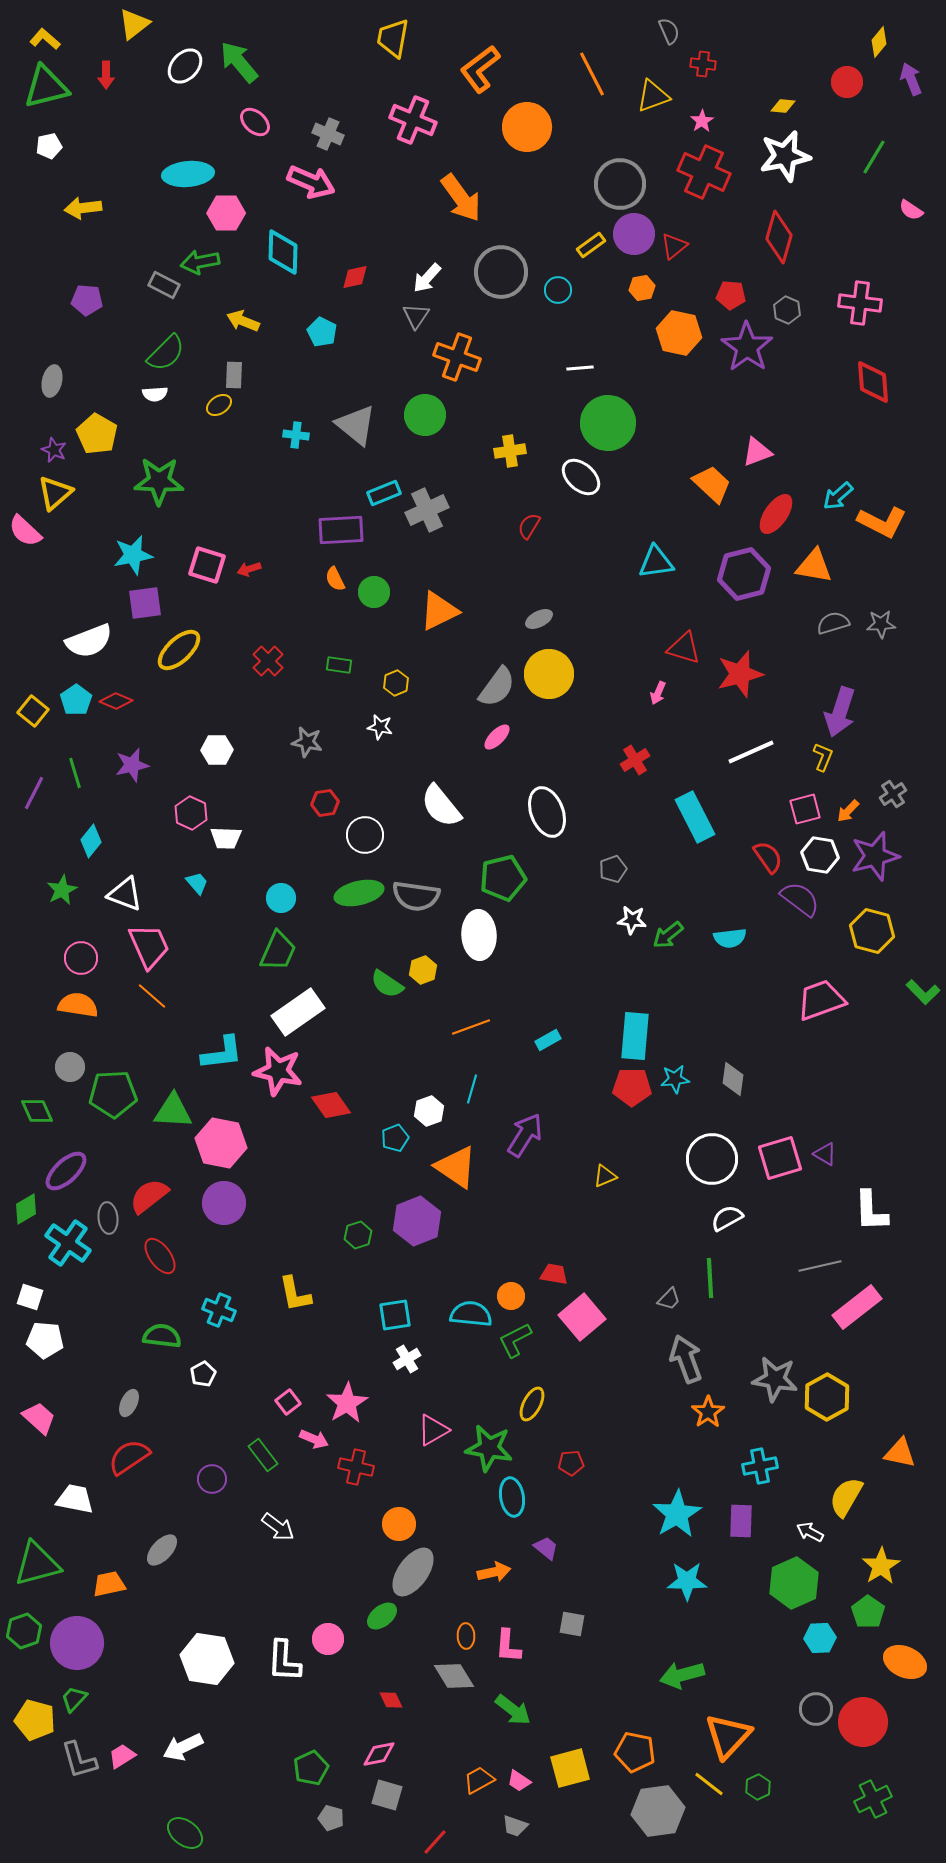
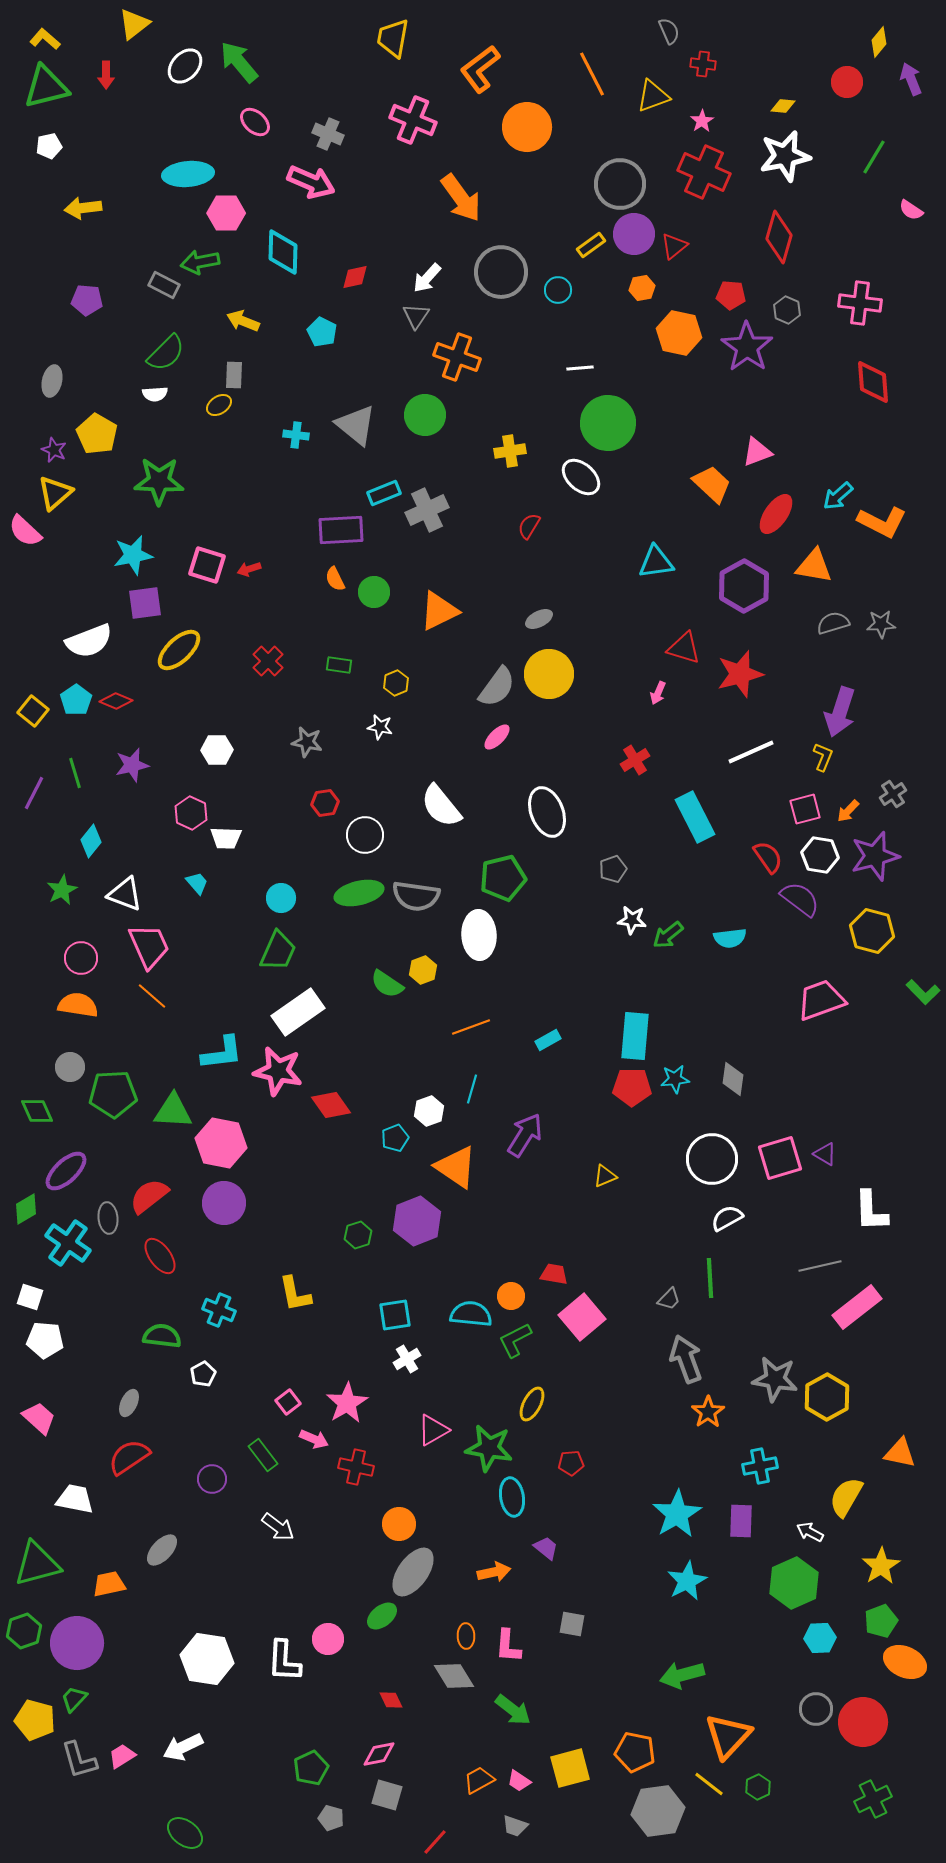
purple hexagon at (744, 574): moved 12 px down; rotated 15 degrees counterclockwise
cyan star at (687, 1581): rotated 27 degrees counterclockwise
green pentagon at (868, 1612): moved 13 px right, 9 px down; rotated 16 degrees clockwise
